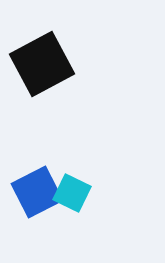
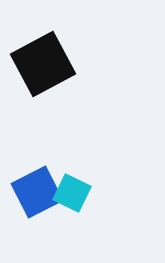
black square: moved 1 px right
